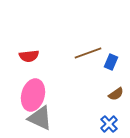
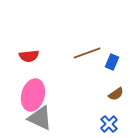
brown line: moved 1 px left
blue rectangle: moved 1 px right
